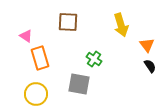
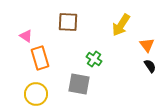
yellow arrow: rotated 50 degrees clockwise
